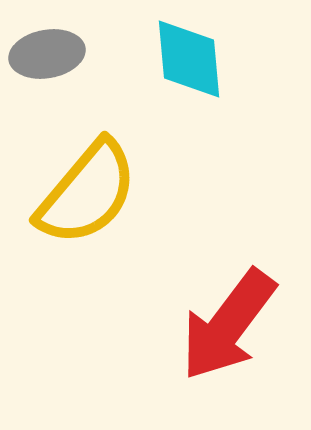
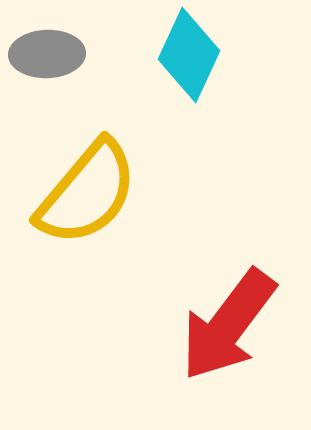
gray ellipse: rotated 8 degrees clockwise
cyan diamond: moved 4 px up; rotated 30 degrees clockwise
